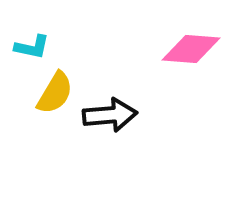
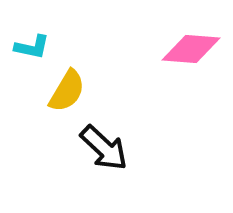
yellow semicircle: moved 12 px right, 2 px up
black arrow: moved 6 px left, 33 px down; rotated 48 degrees clockwise
